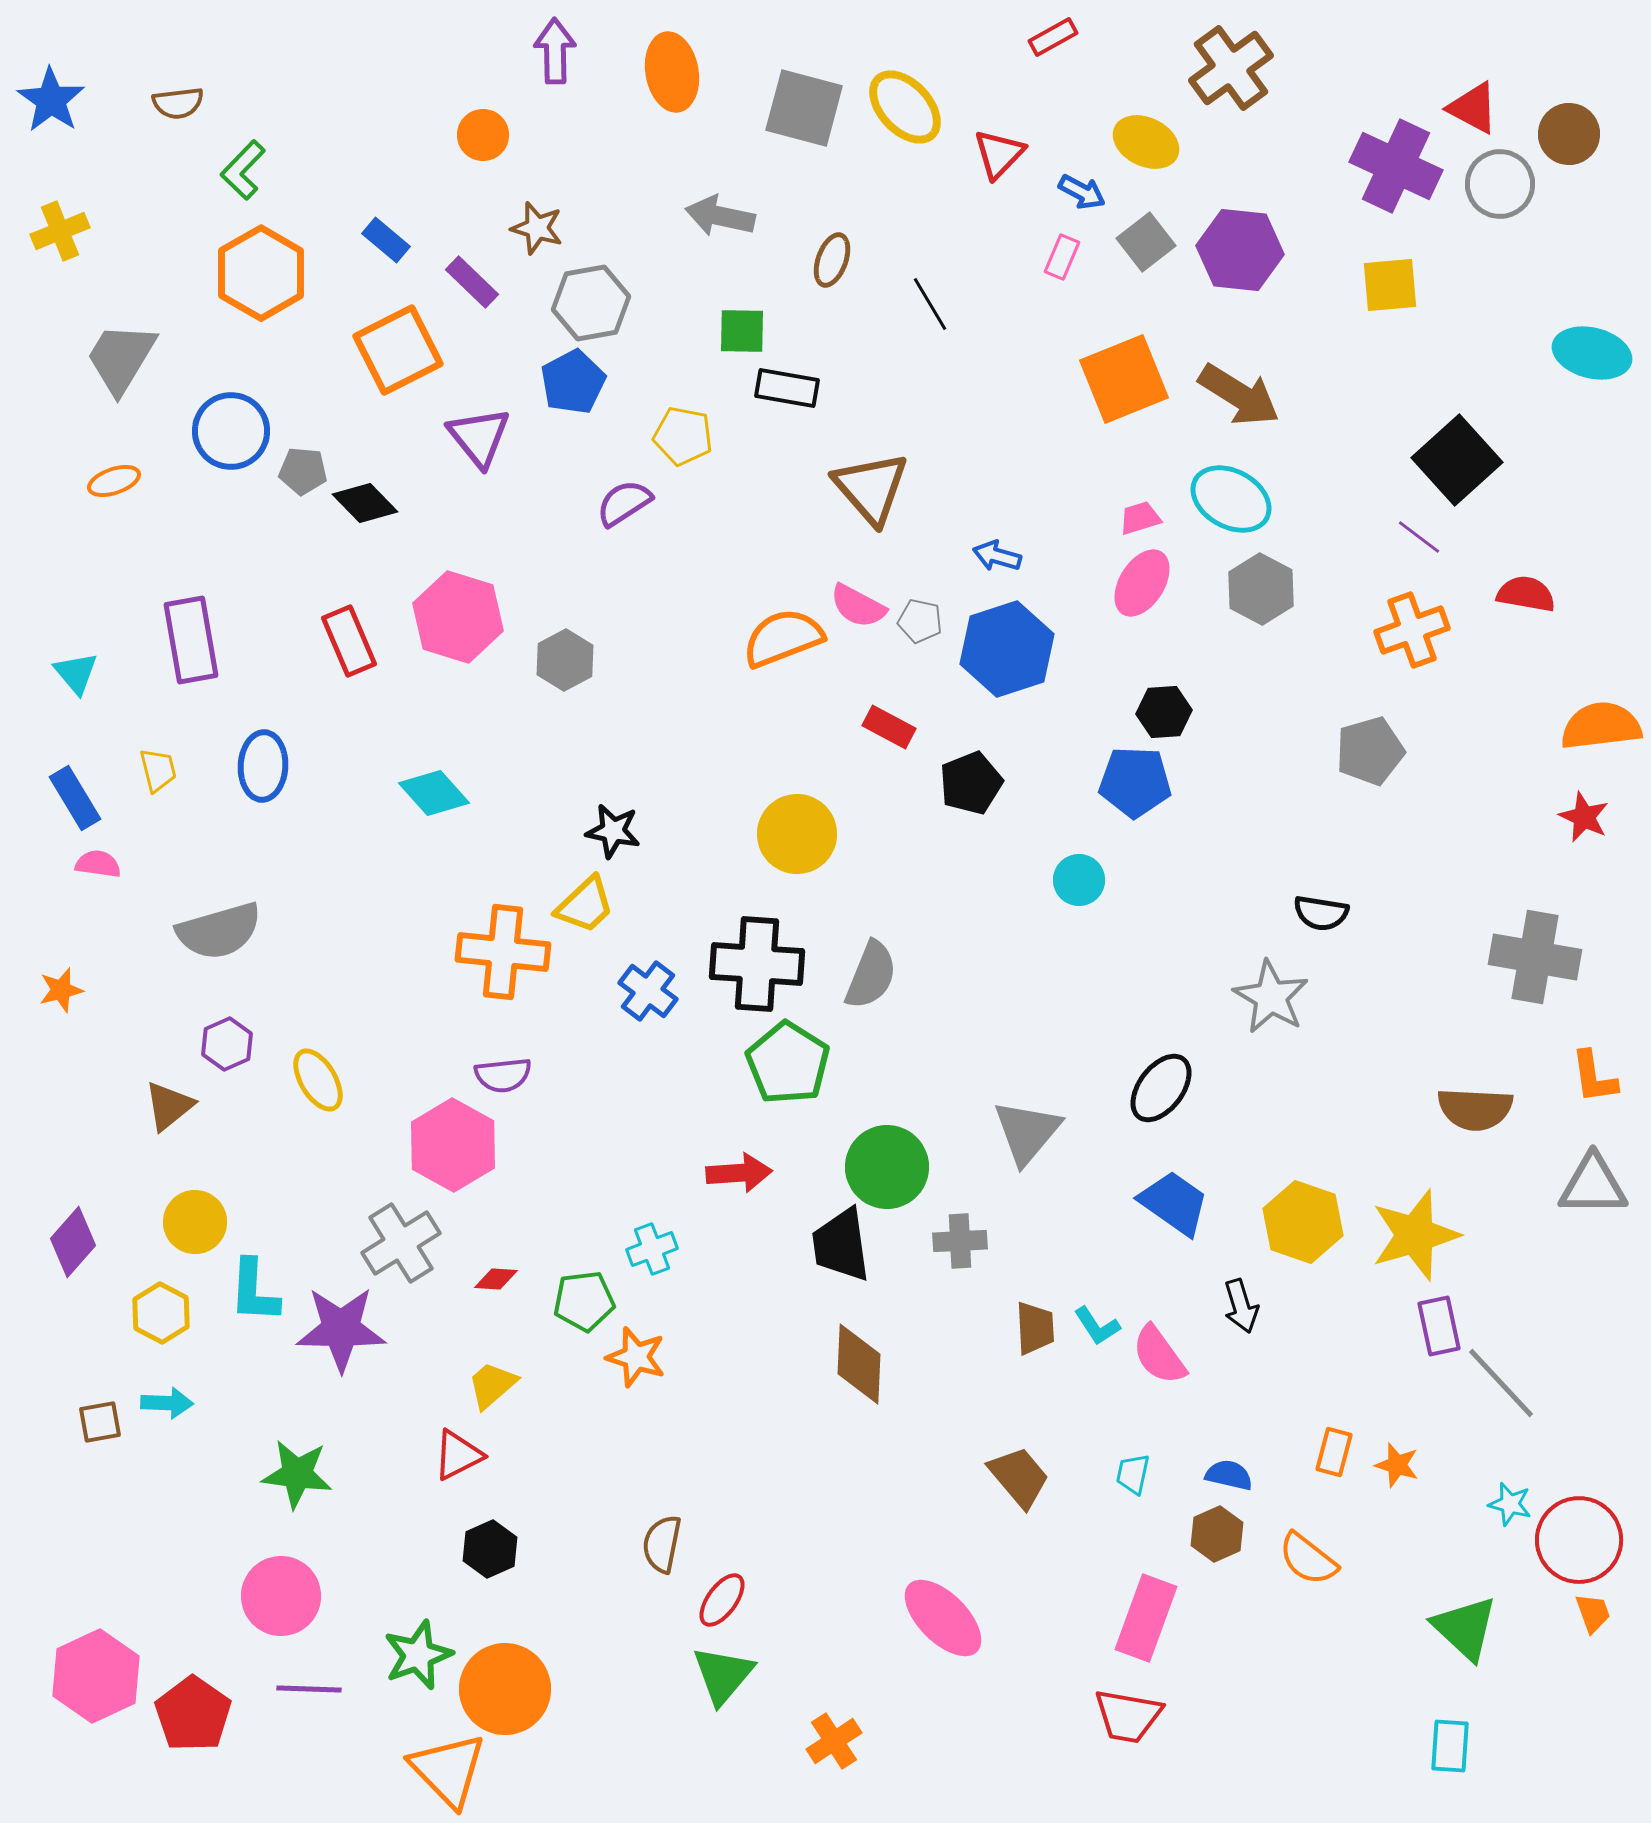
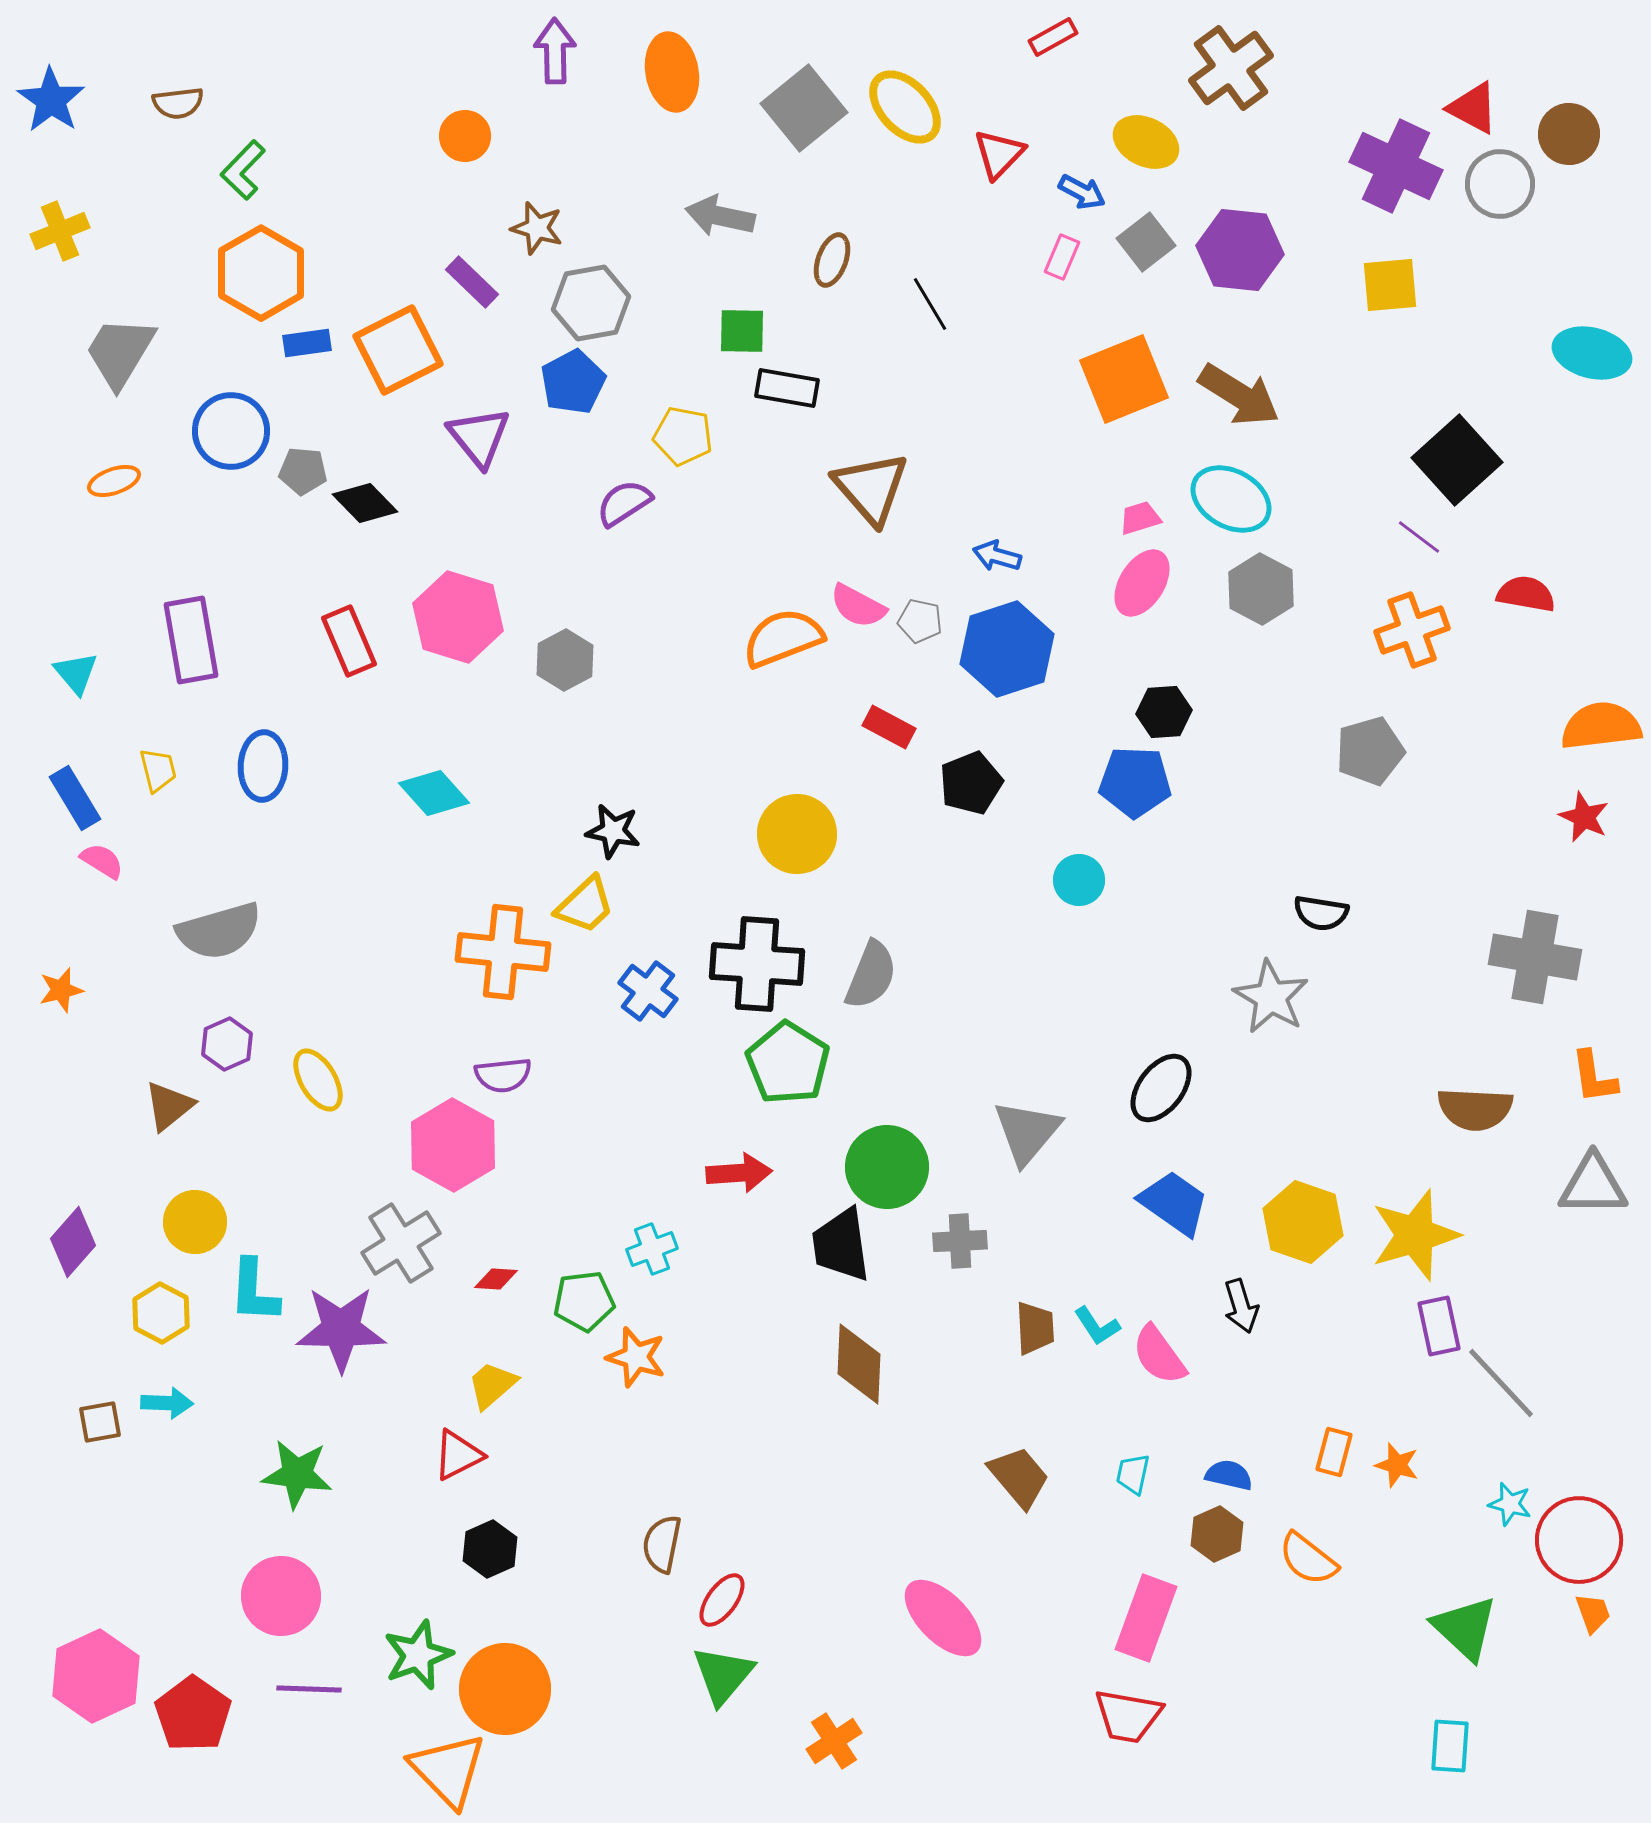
gray square at (804, 108): rotated 36 degrees clockwise
orange circle at (483, 135): moved 18 px left, 1 px down
blue rectangle at (386, 240): moved 79 px left, 103 px down; rotated 48 degrees counterclockwise
gray trapezoid at (121, 358): moved 1 px left, 6 px up
pink semicircle at (98, 864): moved 4 px right, 3 px up; rotated 24 degrees clockwise
